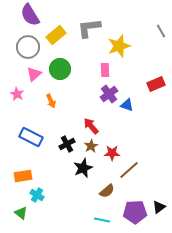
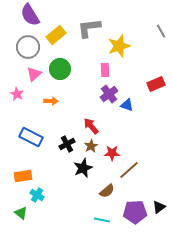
orange arrow: rotated 64 degrees counterclockwise
